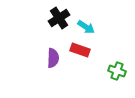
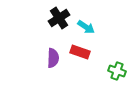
red rectangle: moved 2 px down
